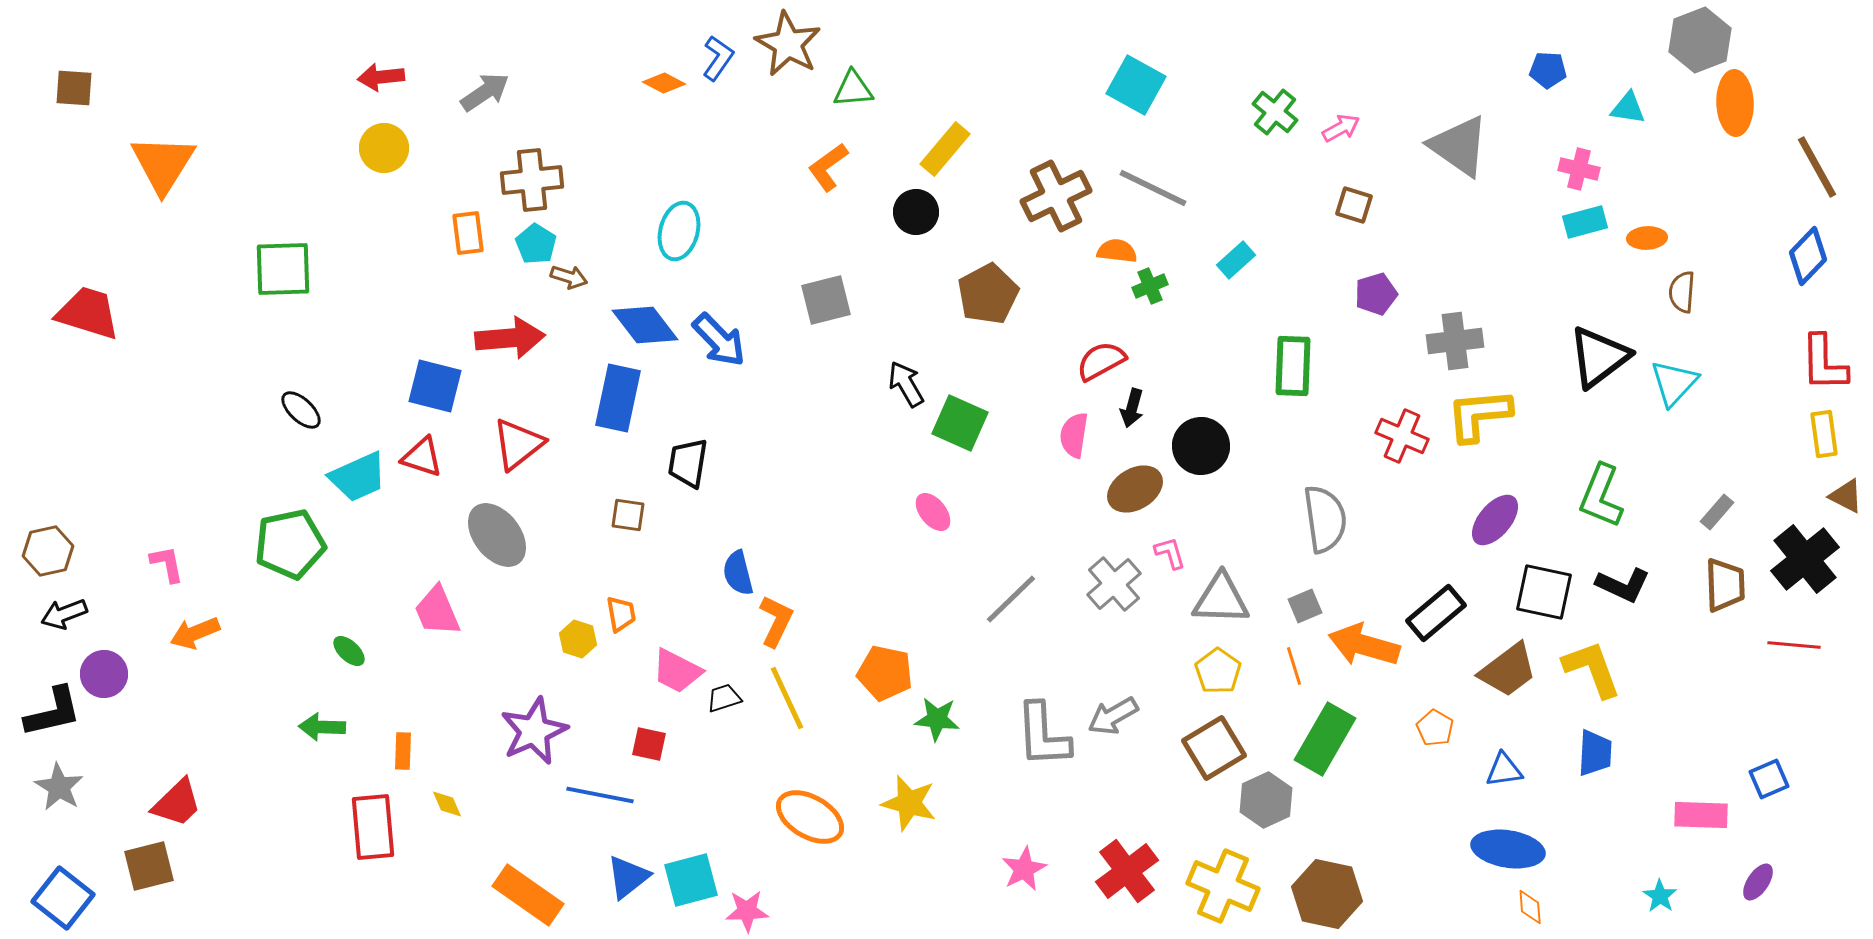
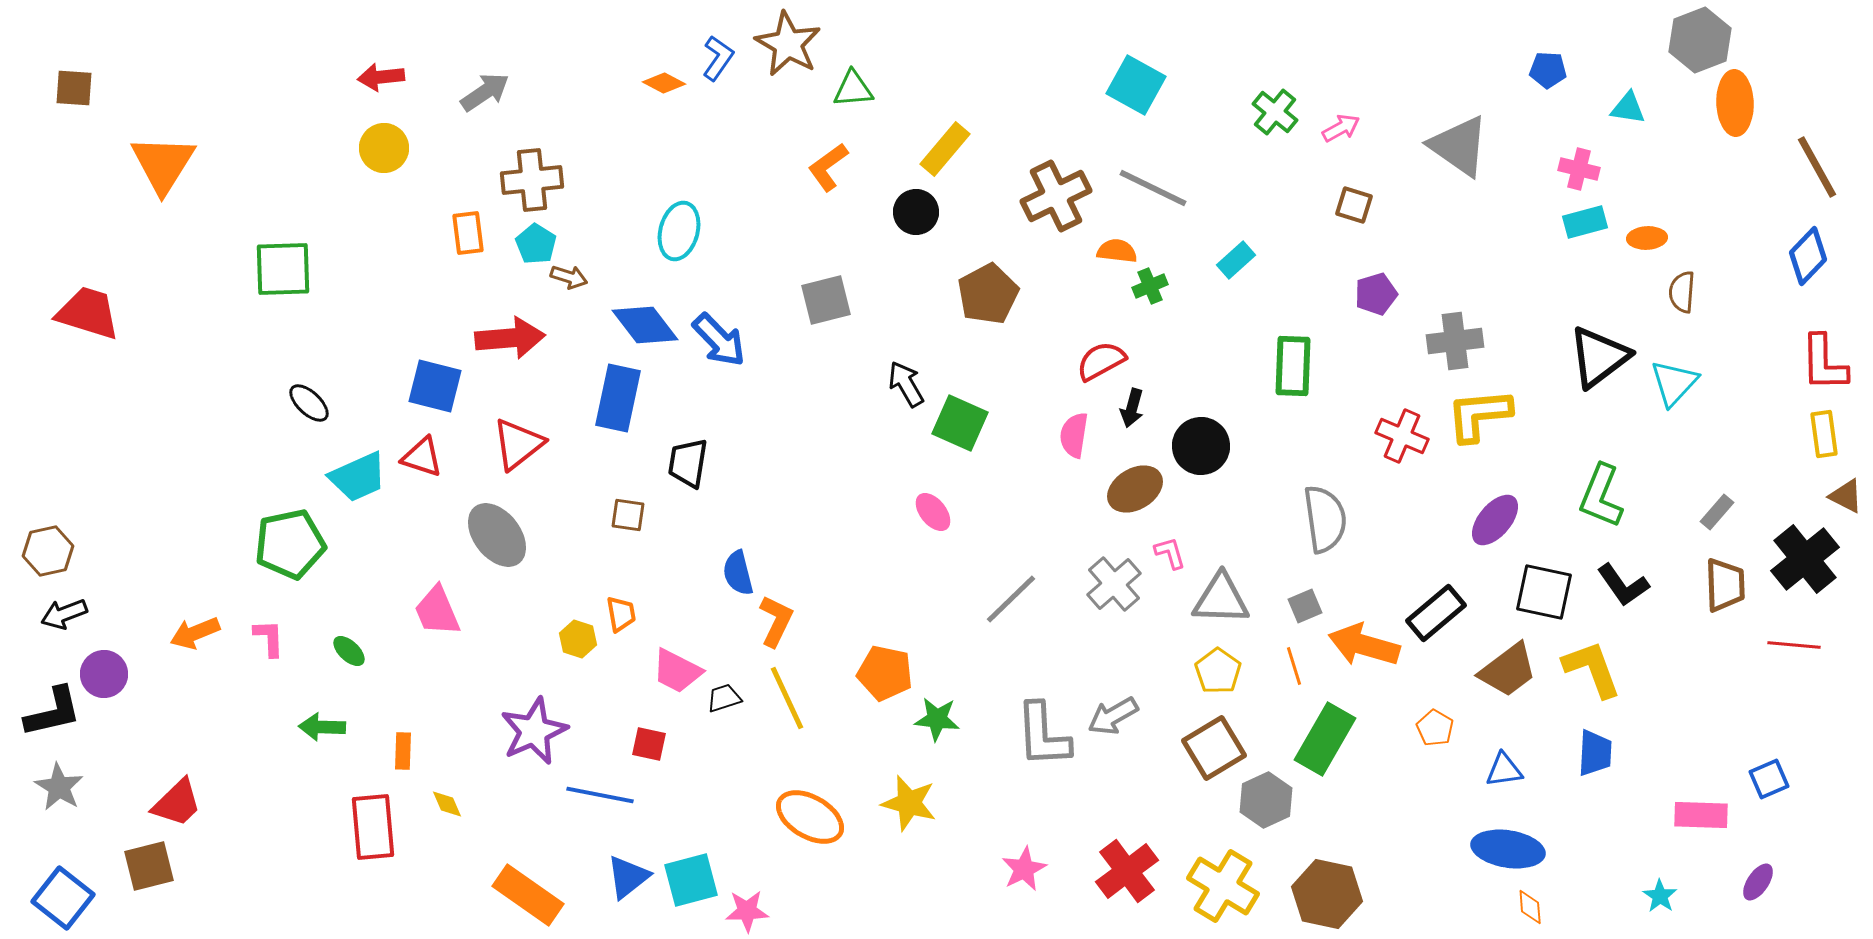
black ellipse at (301, 410): moved 8 px right, 7 px up
pink L-shape at (167, 564): moved 102 px right, 74 px down; rotated 9 degrees clockwise
black L-shape at (1623, 585): rotated 30 degrees clockwise
yellow cross at (1223, 886): rotated 8 degrees clockwise
